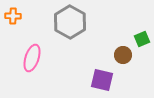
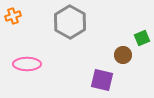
orange cross: rotated 21 degrees counterclockwise
green square: moved 1 px up
pink ellipse: moved 5 px left, 6 px down; rotated 72 degrees clockwise
